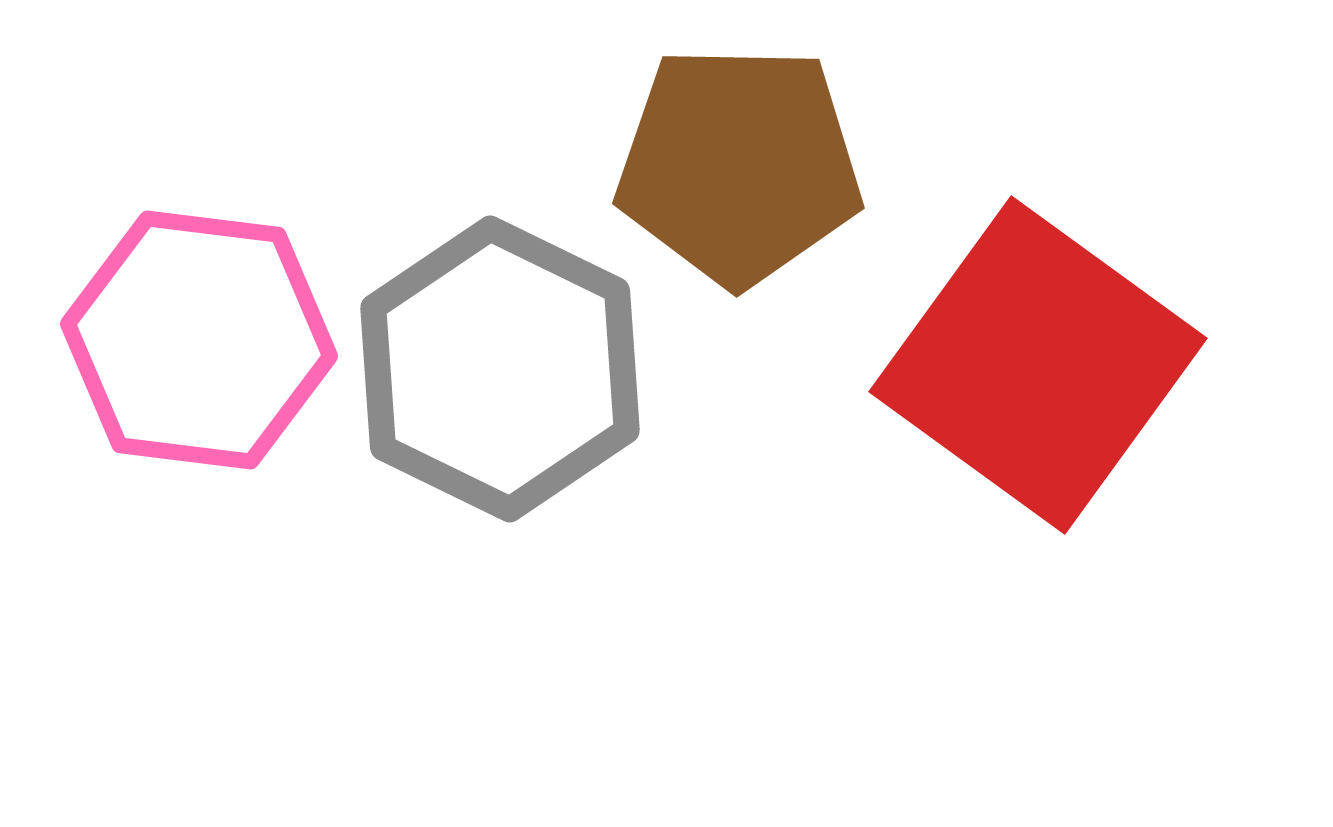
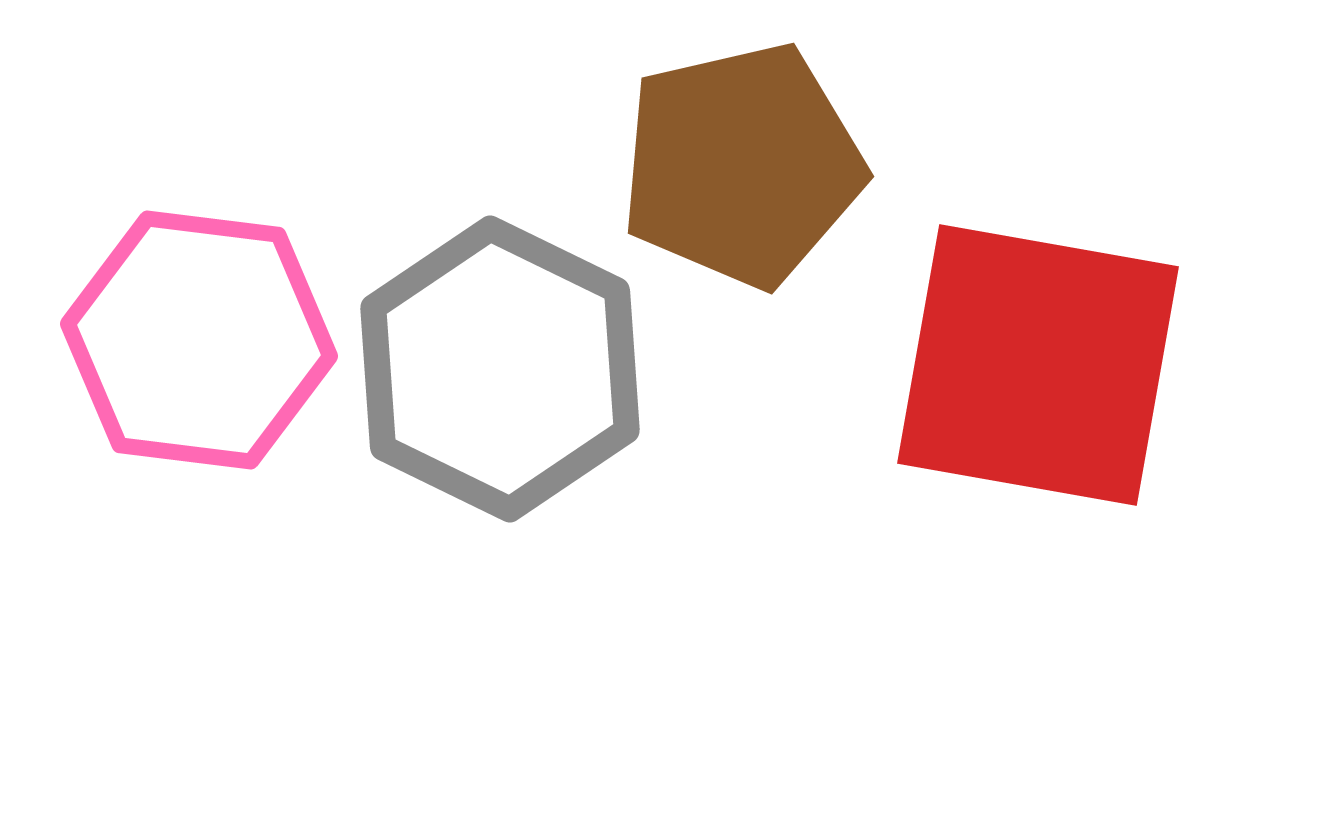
brown pentagon: moved 3 px right; rotated 14 degrees counterclockwise
red square: rotated 26 degrees counterclockwise
